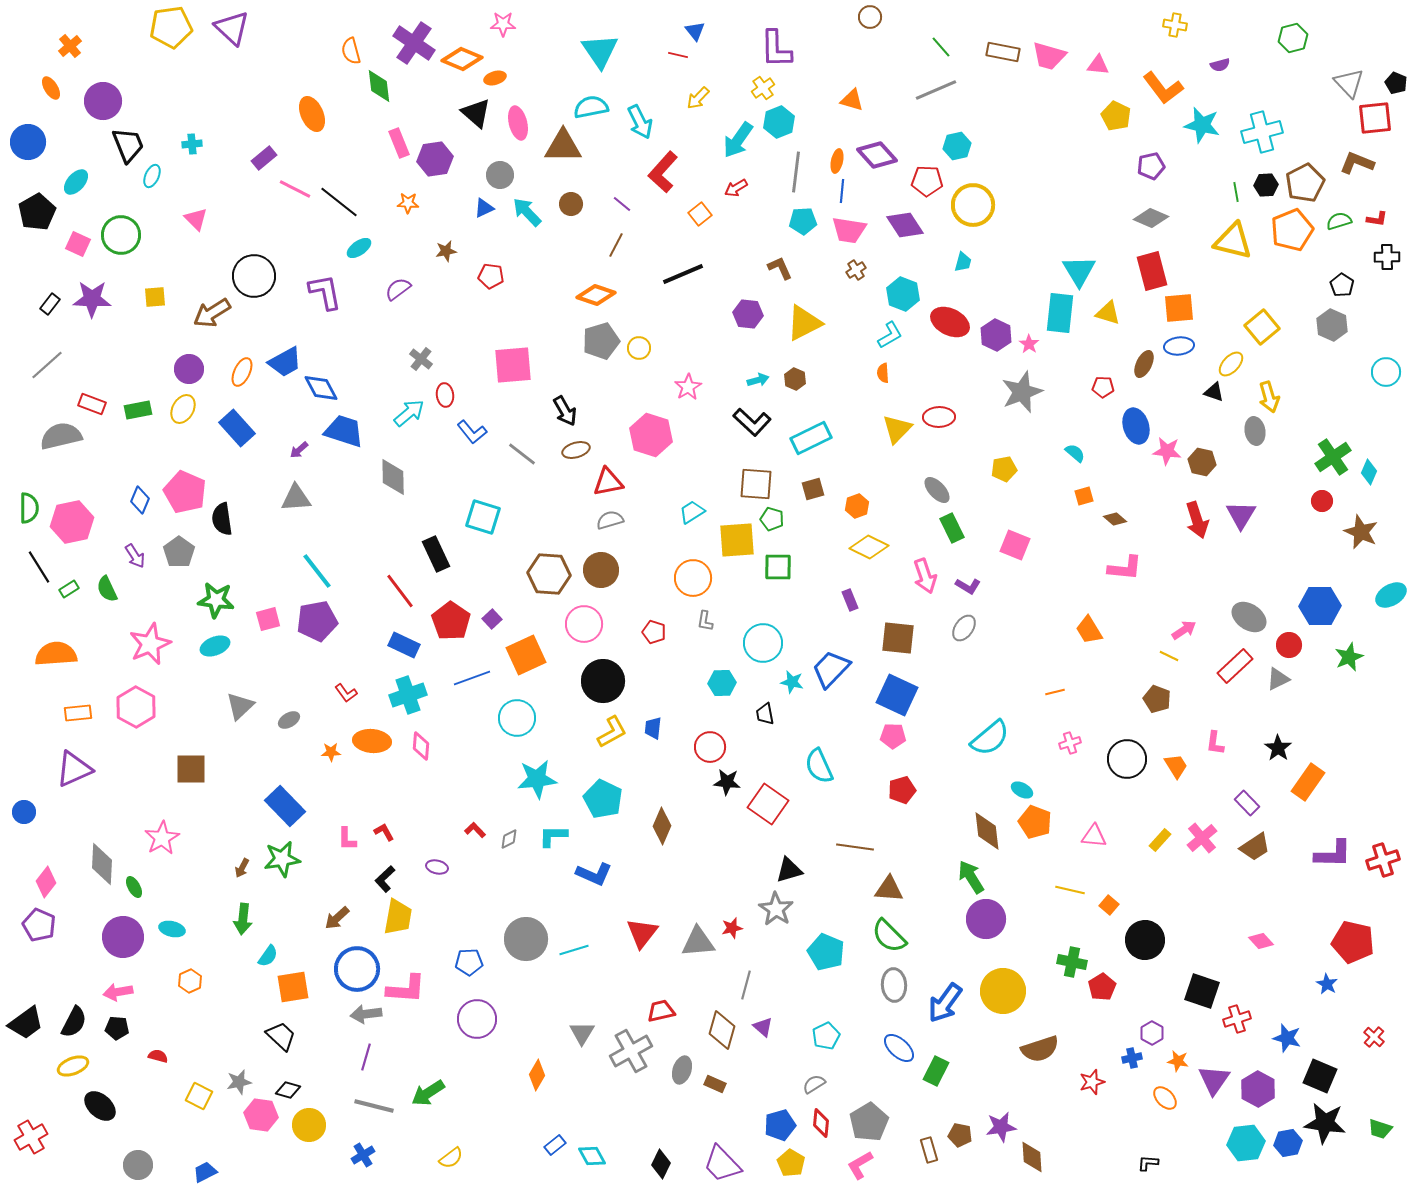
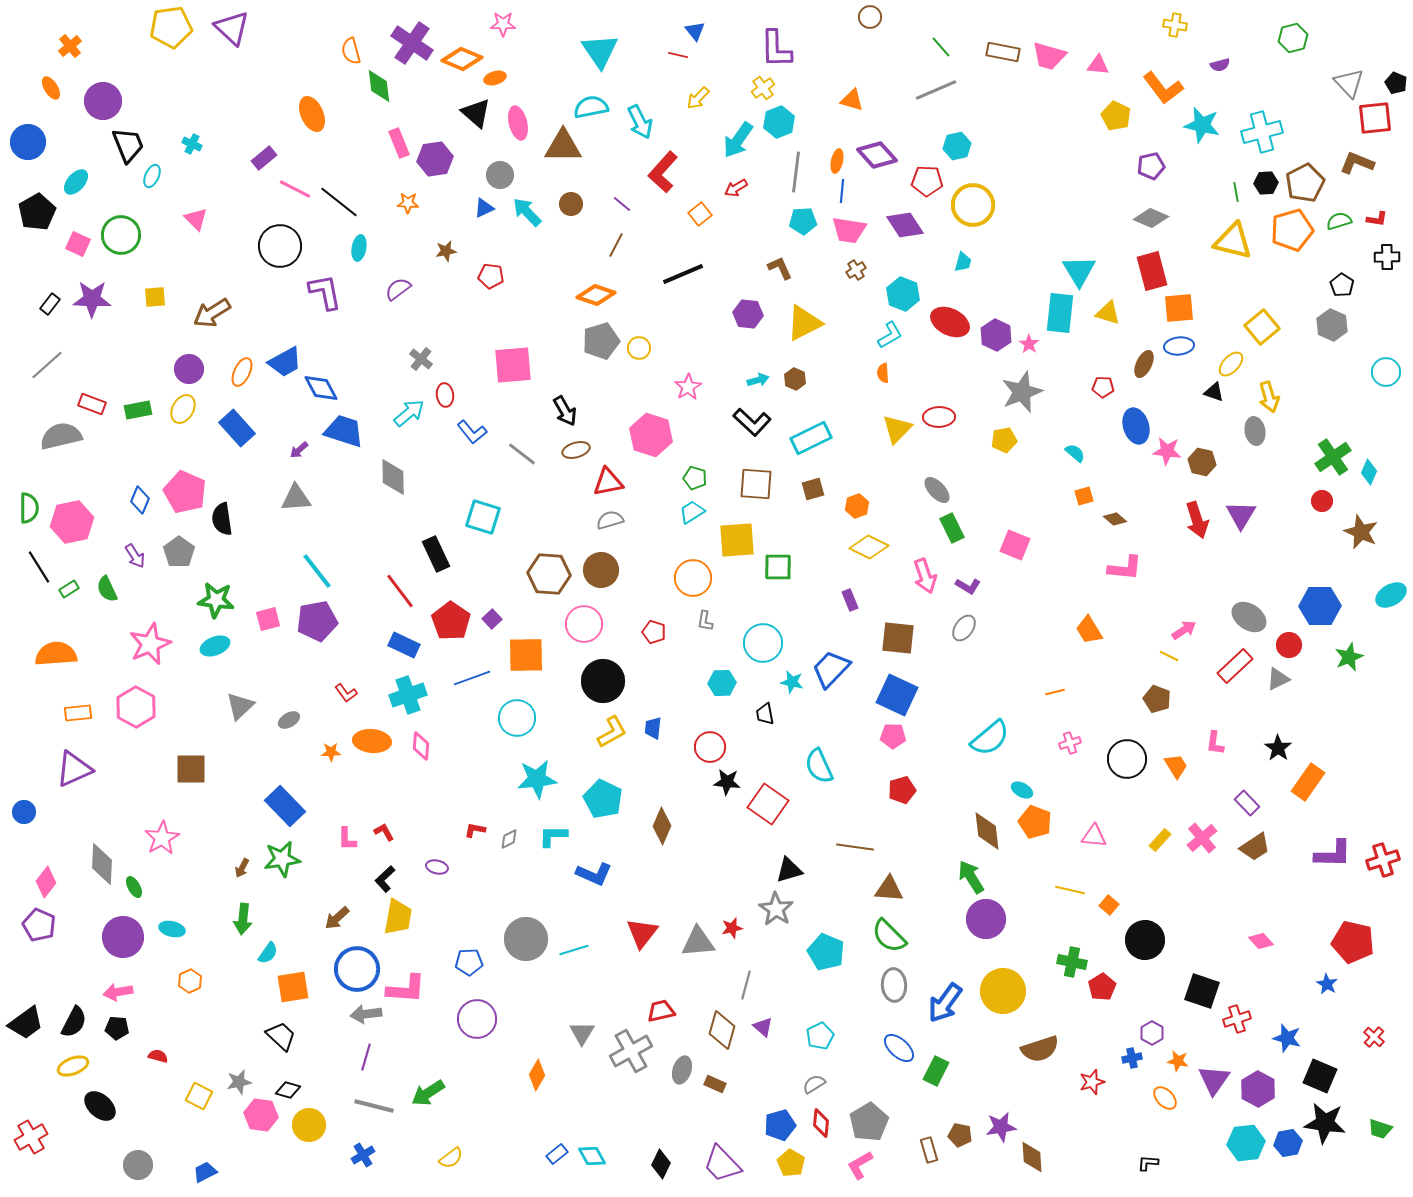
purple cross at (414, 43): moved 2 px left
cyan cross at (192, 144): rotated 30 degrees clockwise
black hexagon at (1266, 185): moved 2 px up
orange pentagon at (1292, 230): rotated 6 degrees clockwise
cyan ellipse at (359, 248): rotated 45 degrees counterclockwise
black circle at (254, 276): moved 26 px right, 30 px up
yellow pentagon at (1004, 469): moved 29 px up
green pentagon at (772, 519): moved 77 px left, 41 px up
orange square at (526, 655): rotated 24 degrees clockwise
red L-shape at (475, 830): rotated 35 degrees counterclockwise
cyan semicircle at (268, 956): moved 3 px up
cyan pentagon at (826, 1036): moved 6 px left
blue rectangle at (555, 1145): moved 2 px right, 9 px down
